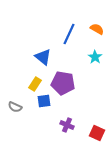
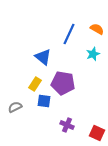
cyan star: moved 2 px left, 3 px up; rotated 16 degrees clockwise
blue square: rotated 16 degrees clockwise
gray semicircle: rotated 128 degrees clockwise
